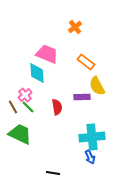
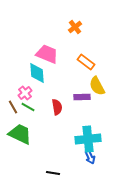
pink cross: moved 2 px up
green line: rotated 16 degrees counterclockwise
cyan cross: moved 4 px left, 2 px down
